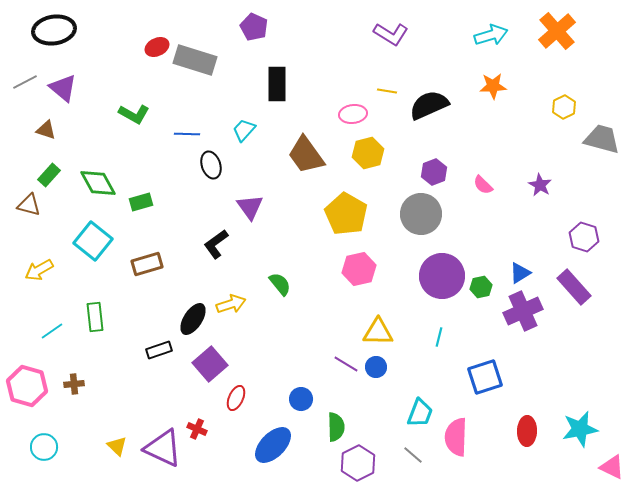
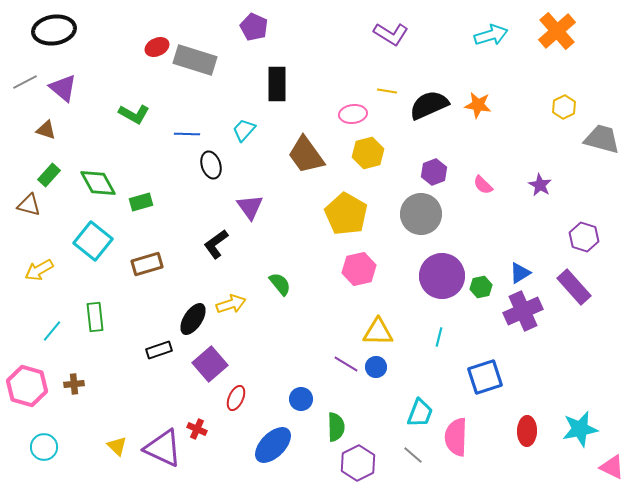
orange star at (493, 86): moved 15 px left, 19 px down; rotated 12 degrees clockwise
cyan line at (52, 331): rotated 15 degrees counterclockwise
